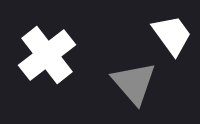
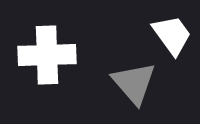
white cross: rotated 36 degrees clockwise
